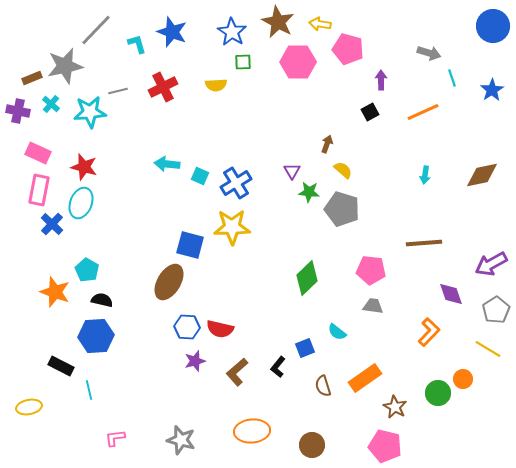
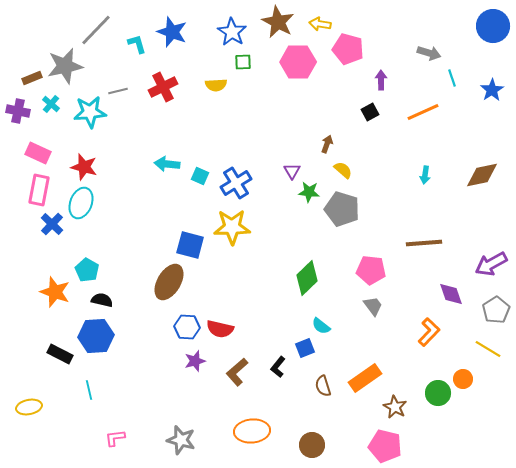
gray trapezoid at (373, 306): rotated 45 degrees clockwise
cyan semicircle at (337, 332): moved 16 px left, 6 px up
black rectangle at (61, 366): moved 1 px left, 12 px up
